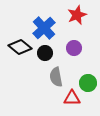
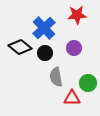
red star: rotated 18 degrees clockwise
